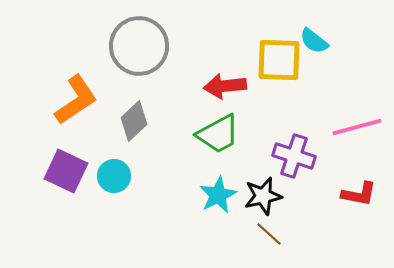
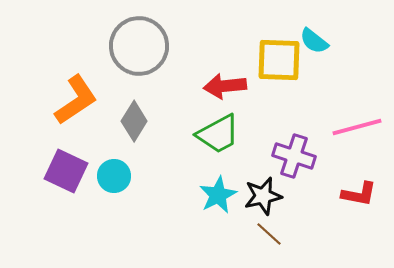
gray diamond: rotated 15 degrees counterclockwise
